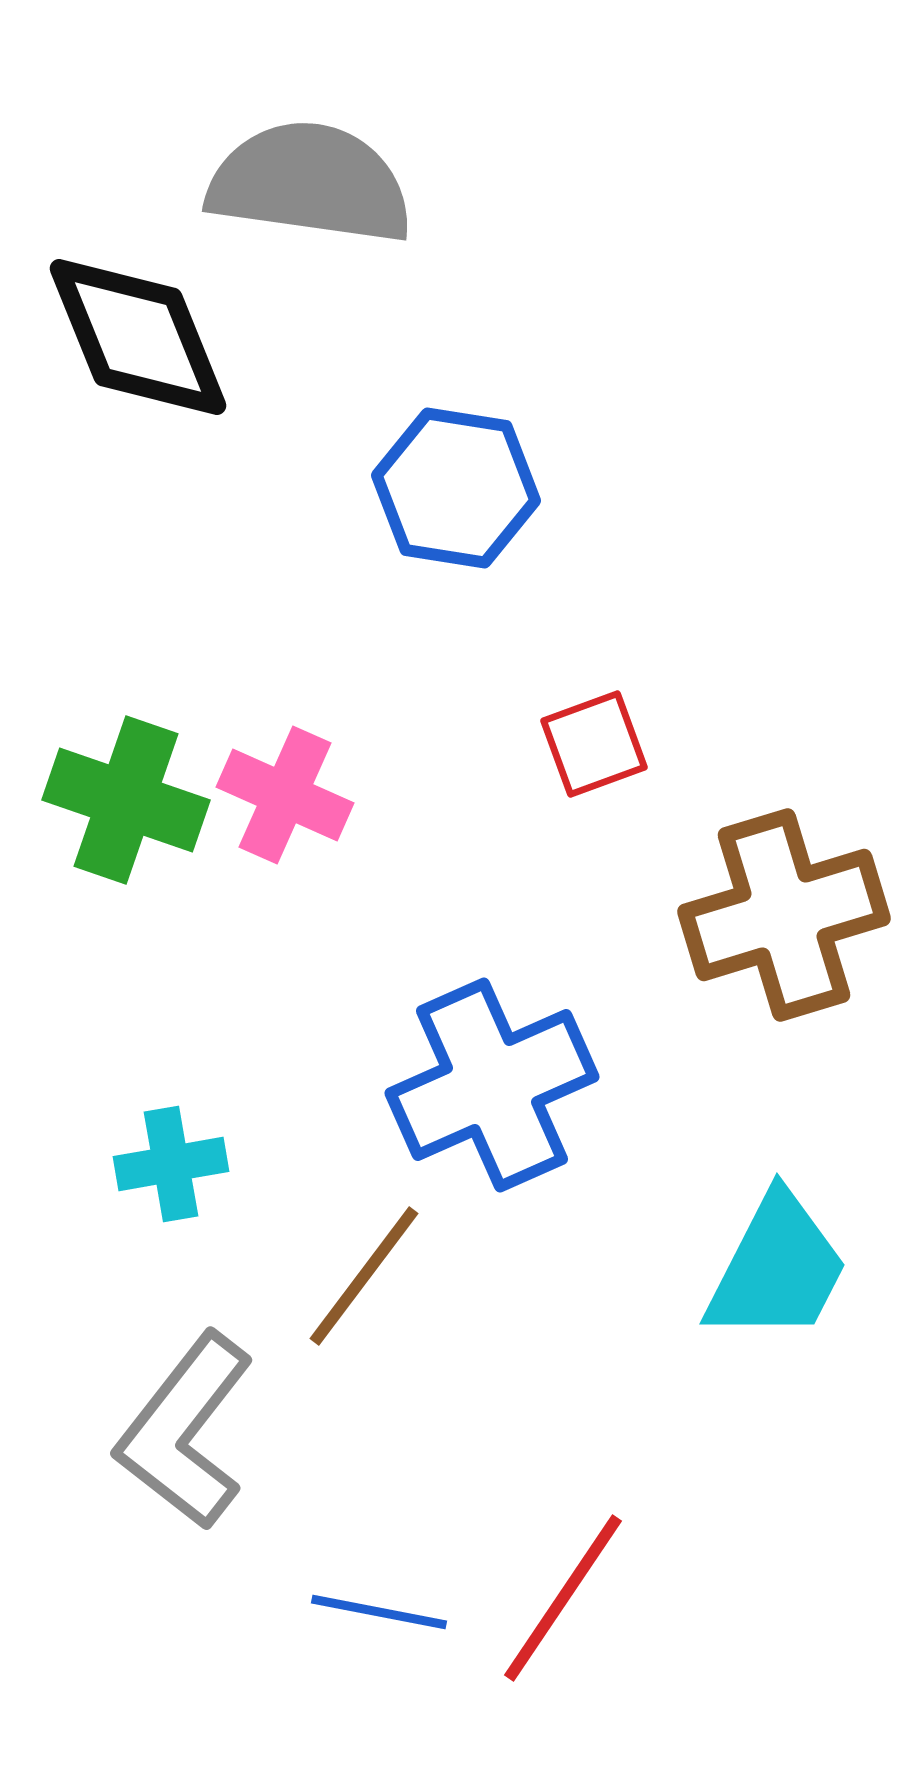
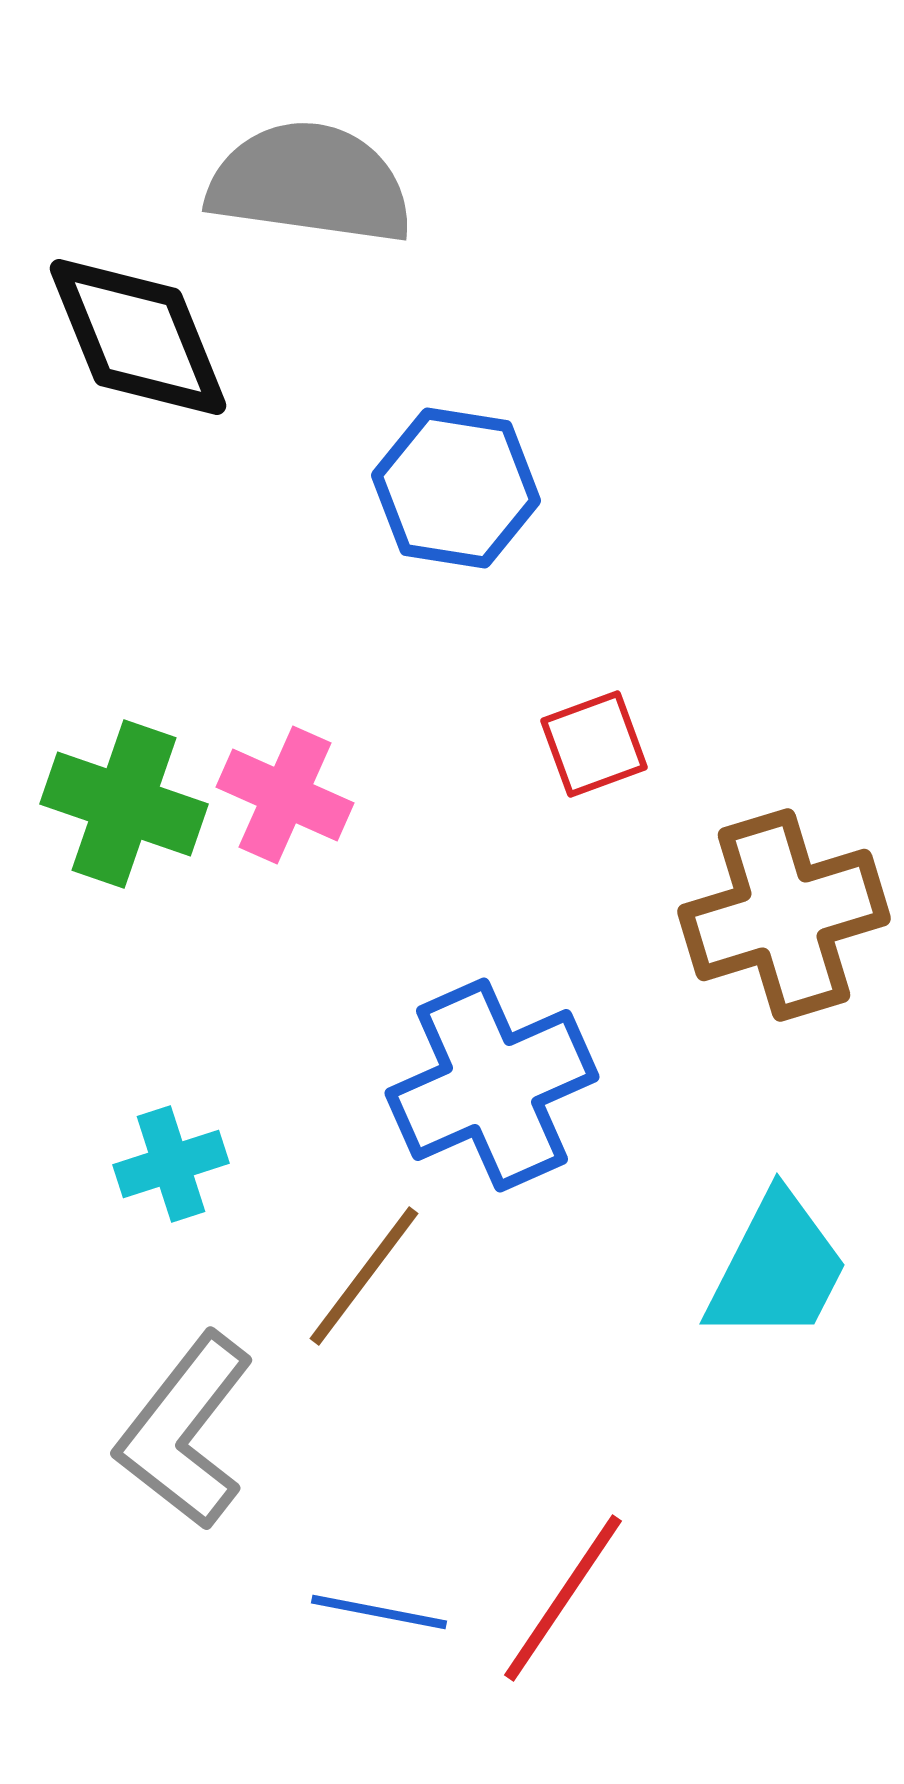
green cross: moved 2 px left, 4 px down
cyan cross: rotated 8 degrees counterclockwise
